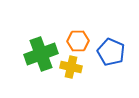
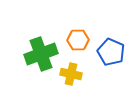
orange hexagon: moved 1 px up
yellow cross: moved 7 px down
